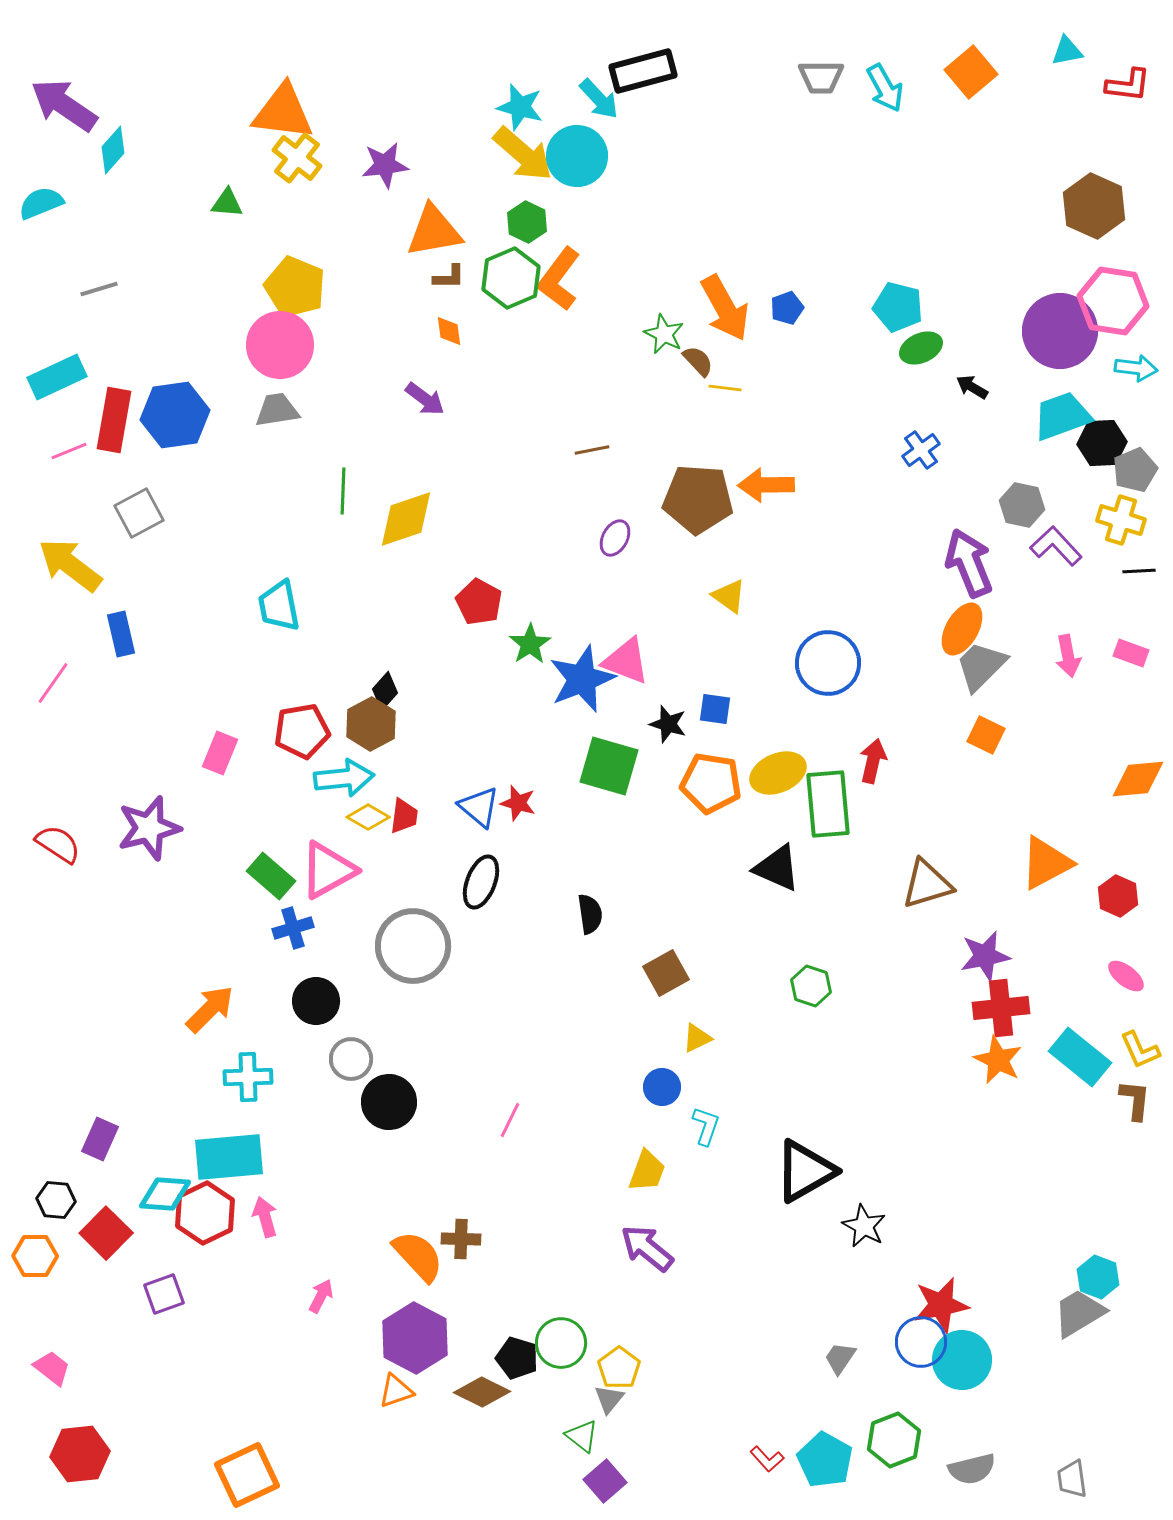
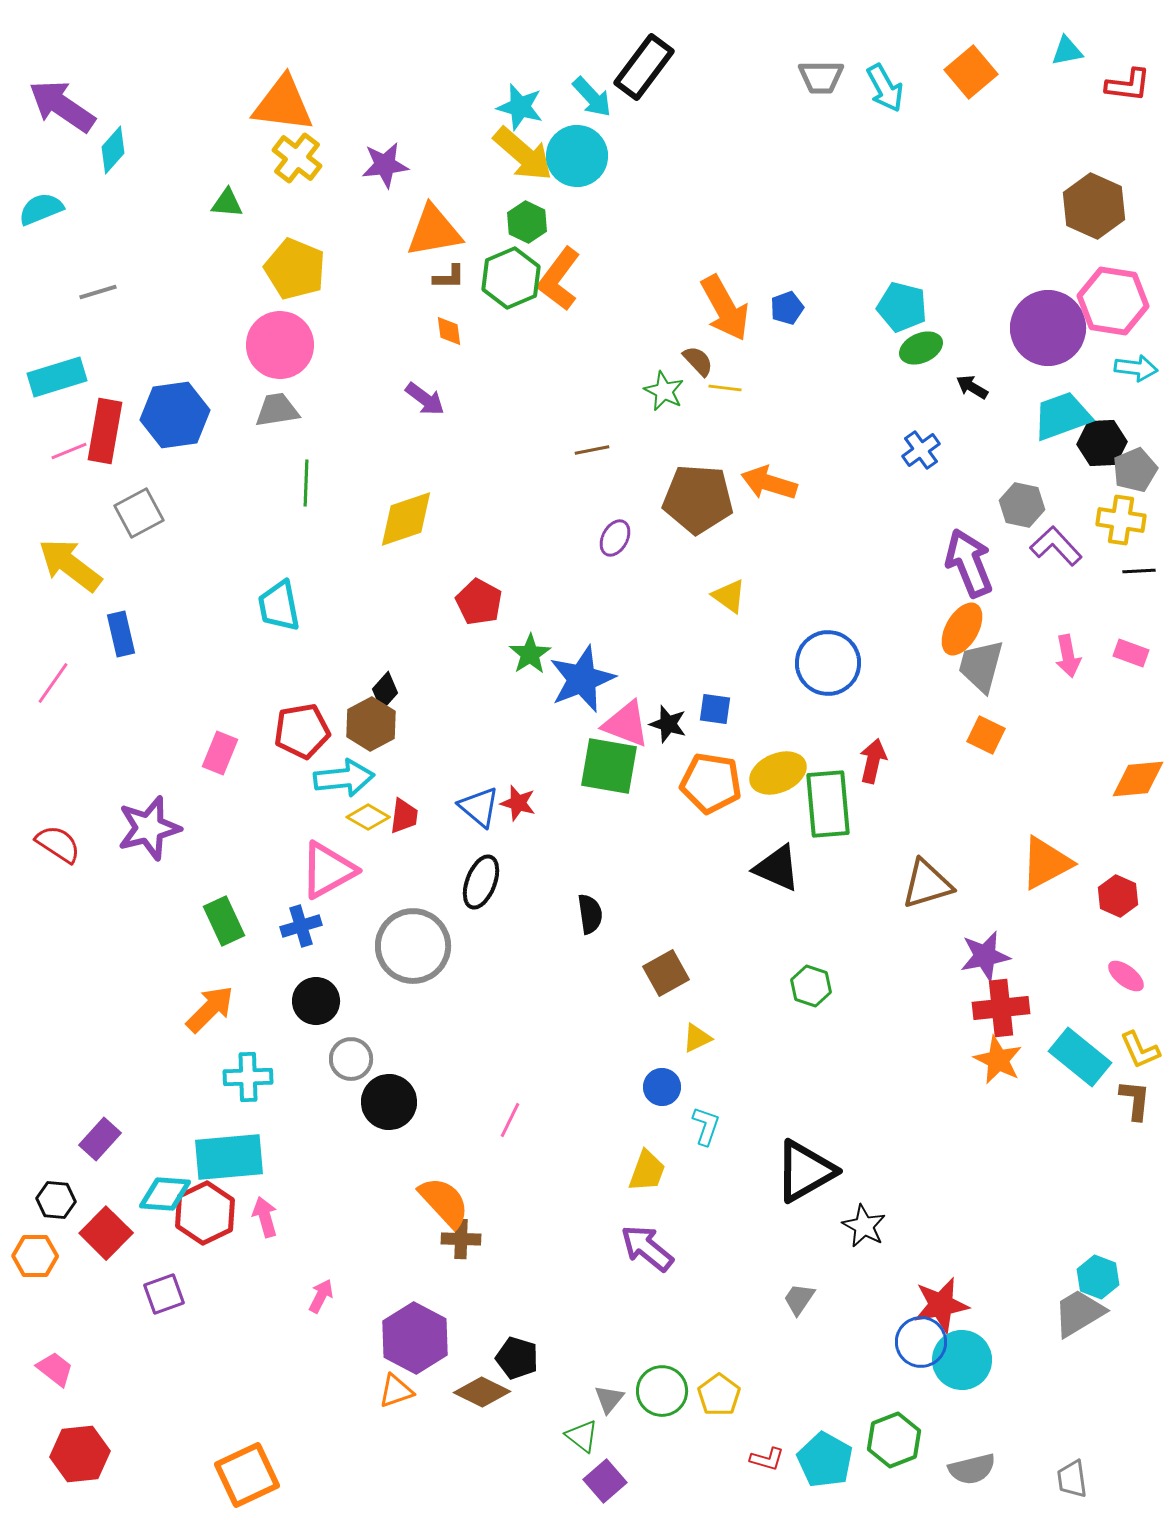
black rectangle at (643, 71): moved 1 px right, 4 px up; rotated 38 degrees counterclockwise
cyan arrow at (599, 99): moved 7 px left, 2 px up
purple arrow at (64, 105): moved 2 px left, 1 px down
orange triangle at (283, 112): moved 8 px up
cyan semicircle at (41, 203): moved 6 px down
yellow pentagon at (295, 287): moved 18 px up
gray line at (99, 289): moved 1 px left, 3 px down
cyan pentagon at (898, 307): moved 4 px right
purple circle at (1060, 331): moved 12 px left, 3 px up
green star at (664, 334): moved 57 px down
cyan rectangle at (57, 377): rotated 8 degrees clockwise
red rectangle at (114, 420): moved 9 px left, 11 px down
orange arrow at (766, 485): moved 3 px right, 2 px up; rotated 18 degrees clockwise
green line at (343, 491): moved 37 px left, 8 px up
yellow cross at (1121, 520): rotated 9 degrees counterclockwise
green star at (530, 644): moved 10 px down
pink triangle at (626, 661): moved 63 px down
gray trapezoid at (981, 666): rotated 30 degrees counterclockwise
green square at (609, 766): rotated 6 degrees counterclockwise
green rectangle at (271, 876): moved 47 px left, 45 px down; rotated 24 degrees clockwise
blue cross at (293, 928): moved 8 px right, 2 px up
purple rectangle at (100, 1139): rotated 18 degrees clockwise
orange semicircle at (418, 1256): moved 26 px right, 54 px up
green circle at (561, 1343): moved 101 px right, 48 px down
gray trapezoid at (840, 1358): moved 41 px left, 59 px up
pink trapezoid at (52, 1368): moved 3 px right, 1 px down
yellow pentagon at (619, 1368): moved 100 px right, 27 px down
red L-shape at (767, 1459): rotated 32 degrees counterclockwise
